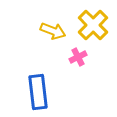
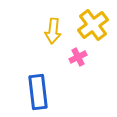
yellow cross: rotated 8 degrees clockwise
yellow arrow: rotated 75 degrees clockwise
